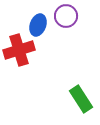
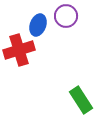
green rectangle: moved 1 px down
